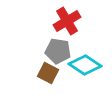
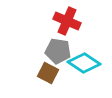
red cross: rotated 36 degrees counterclockwise
cyan diamond: moved 1 px left, 2 px up
